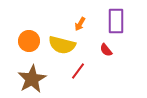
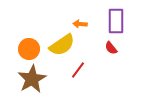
orange arrow: rotated 64 degrees clockwise
orange circle: moved 8 px down
yellow semicircle: rotated 48 degrees counterclockwise
red semicircle: moved 5 px right, 2 px up
red line: moved 1 px up
